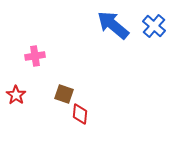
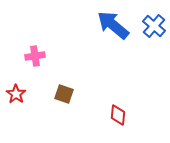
red star: moved 1 px up
red diamond: moved 38 px right, 1 px down
